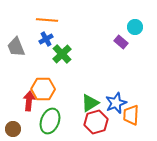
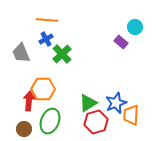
gray trapezoid: moved 5 px right, 6 px down
green triangle: moved 2 px left
brown circle: moved 11 px right
